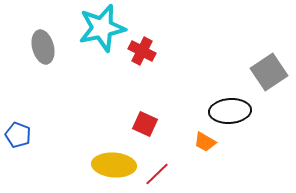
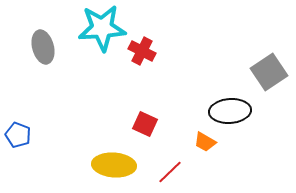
cyan star: rotated 9 degrees clockwise
red line: moved 13 px right, 2 px up
